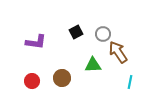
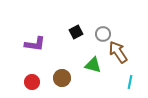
purple L-shape: moved 1 px left, 2 px down
green triangle: rotated 18 degrees clockwise
red circle: moved 1 px down
